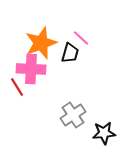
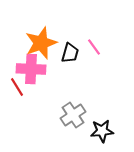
pink line: moved 13 px right, 9 px down; rotated 12 degrees clockwise
black star: moved 2 px left, 2 px up
